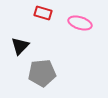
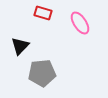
pink ellipse: rotated 40 degrees clockwise
